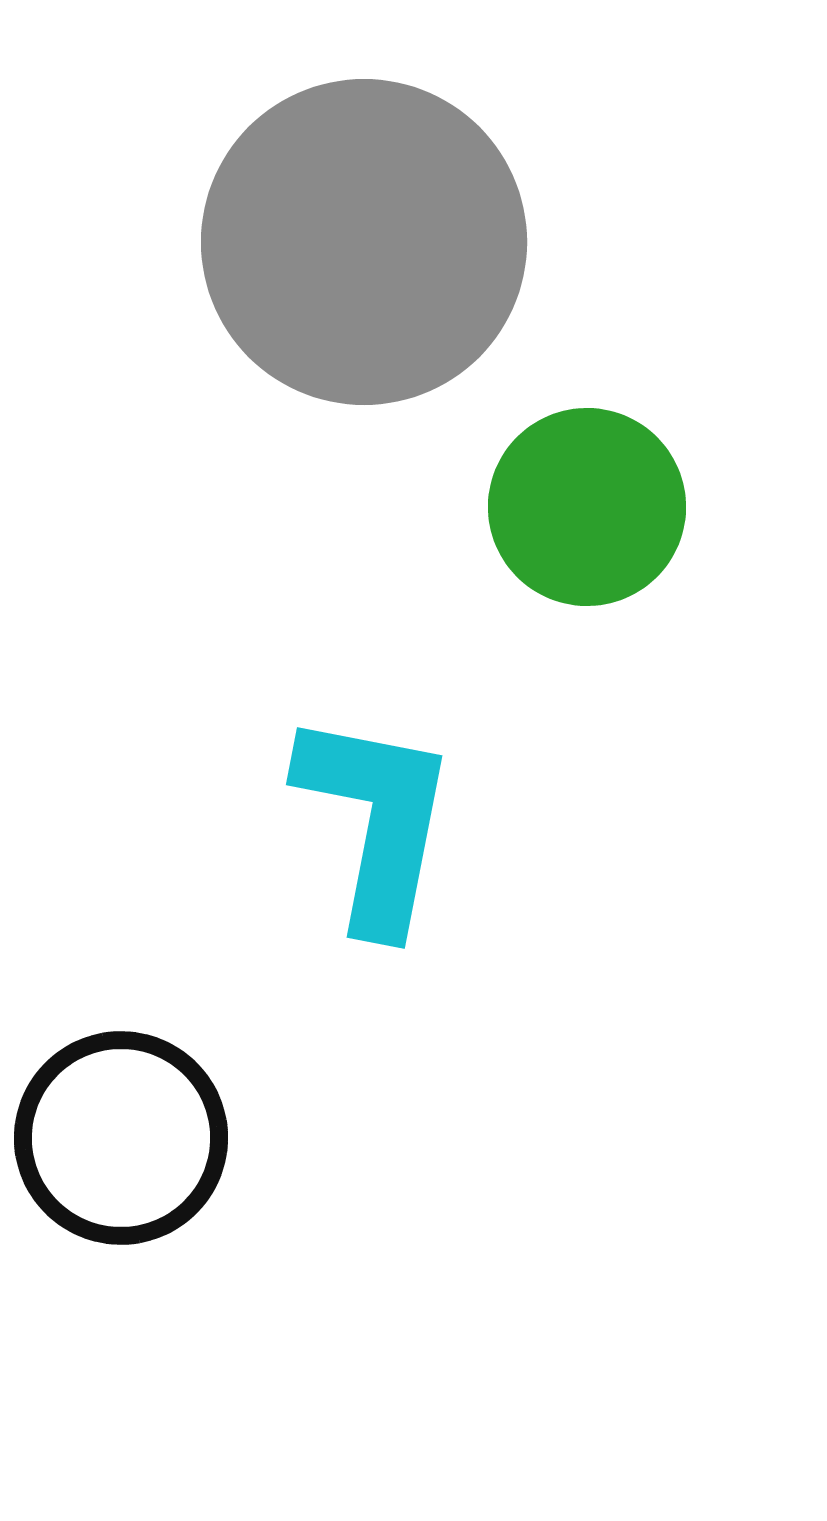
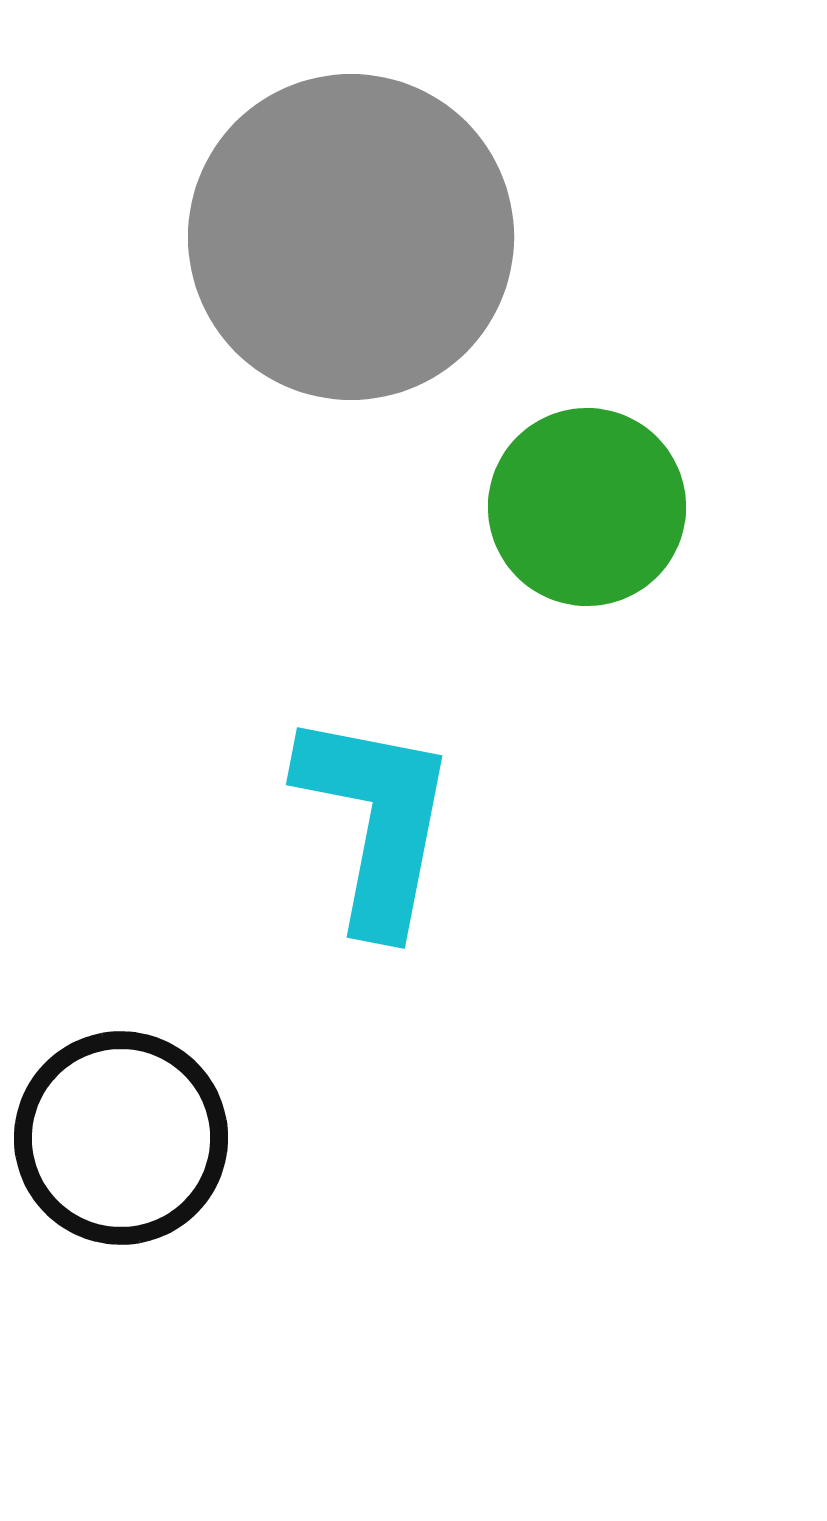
gray circle: moved 13 px left, 5 px up
